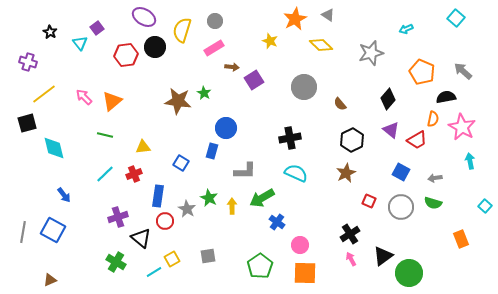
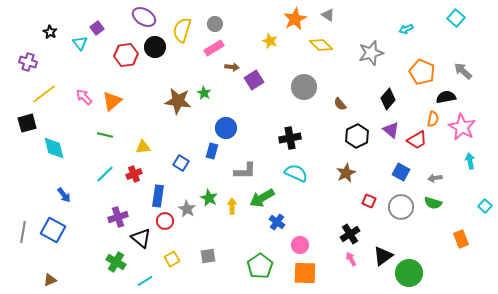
gray circle at (215, 21): moved 3 px down
black hexagon at (352, 140): moved 5 px right, 4 px up
cyan line at (154, 272): moved 9 px left, 9 px down
